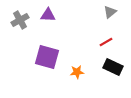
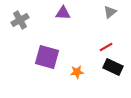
purple triangle: moved 15 px right, 2 px up
red line: moved 5 px down
